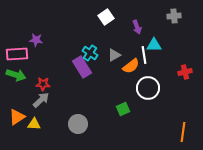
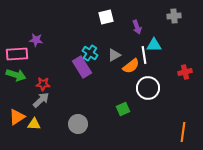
white square: rotated 21 degrees clockwise
